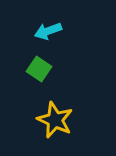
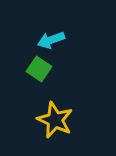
cyan arrow: moved 3 px right, 9 px down
